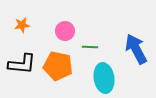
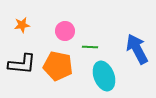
blue arrow: moved 1 px right
cyan ellipse: moved 2 px up; rotated 12 degrees counterclockwise
